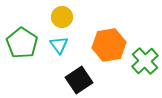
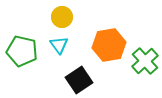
green pentagon: moved 8 px down; rotated 20 degrees counterclockwise
